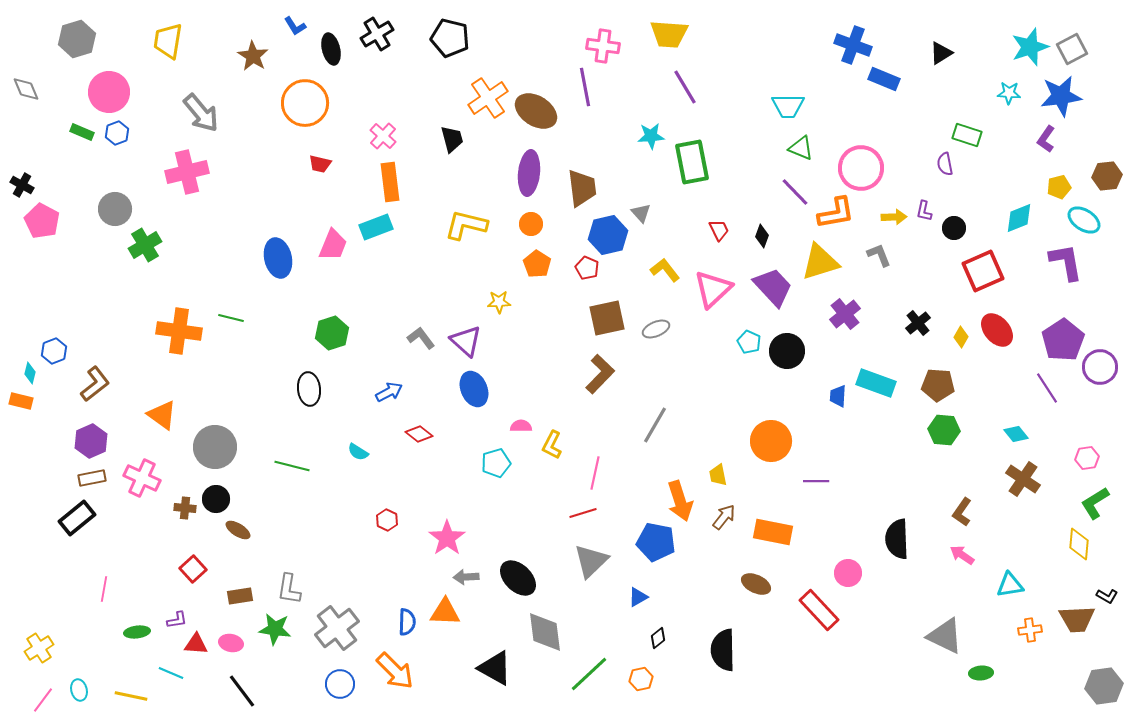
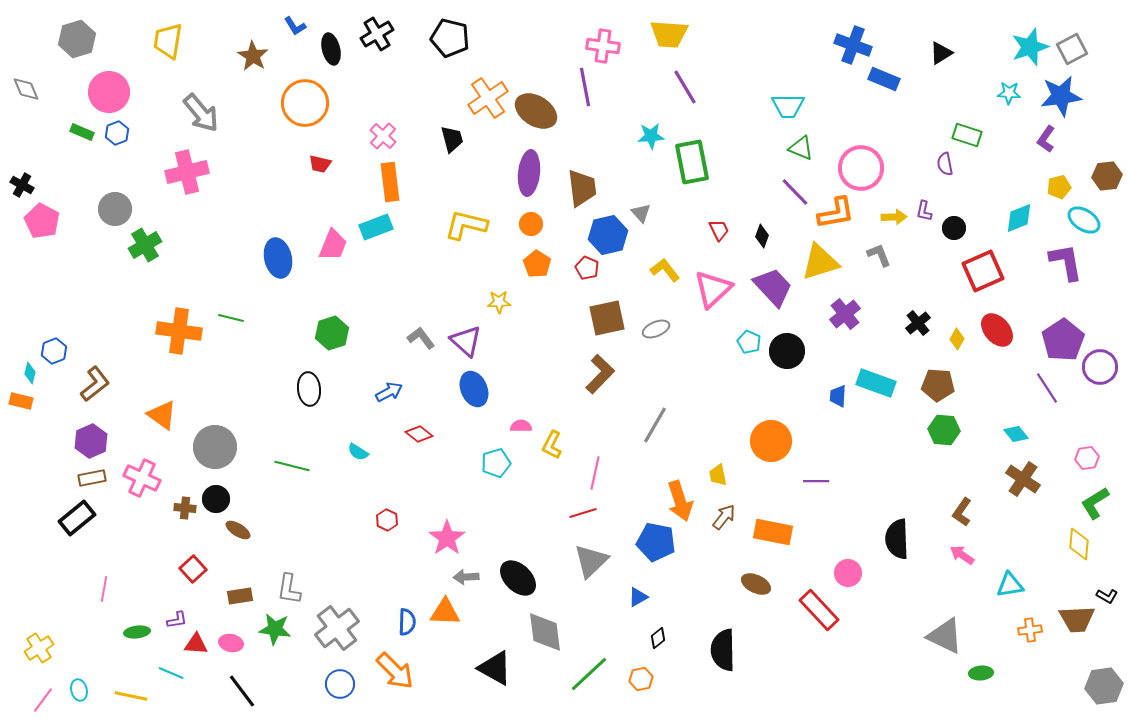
yellow diamond at (961, 337): moved 4 px left, 2 px down
